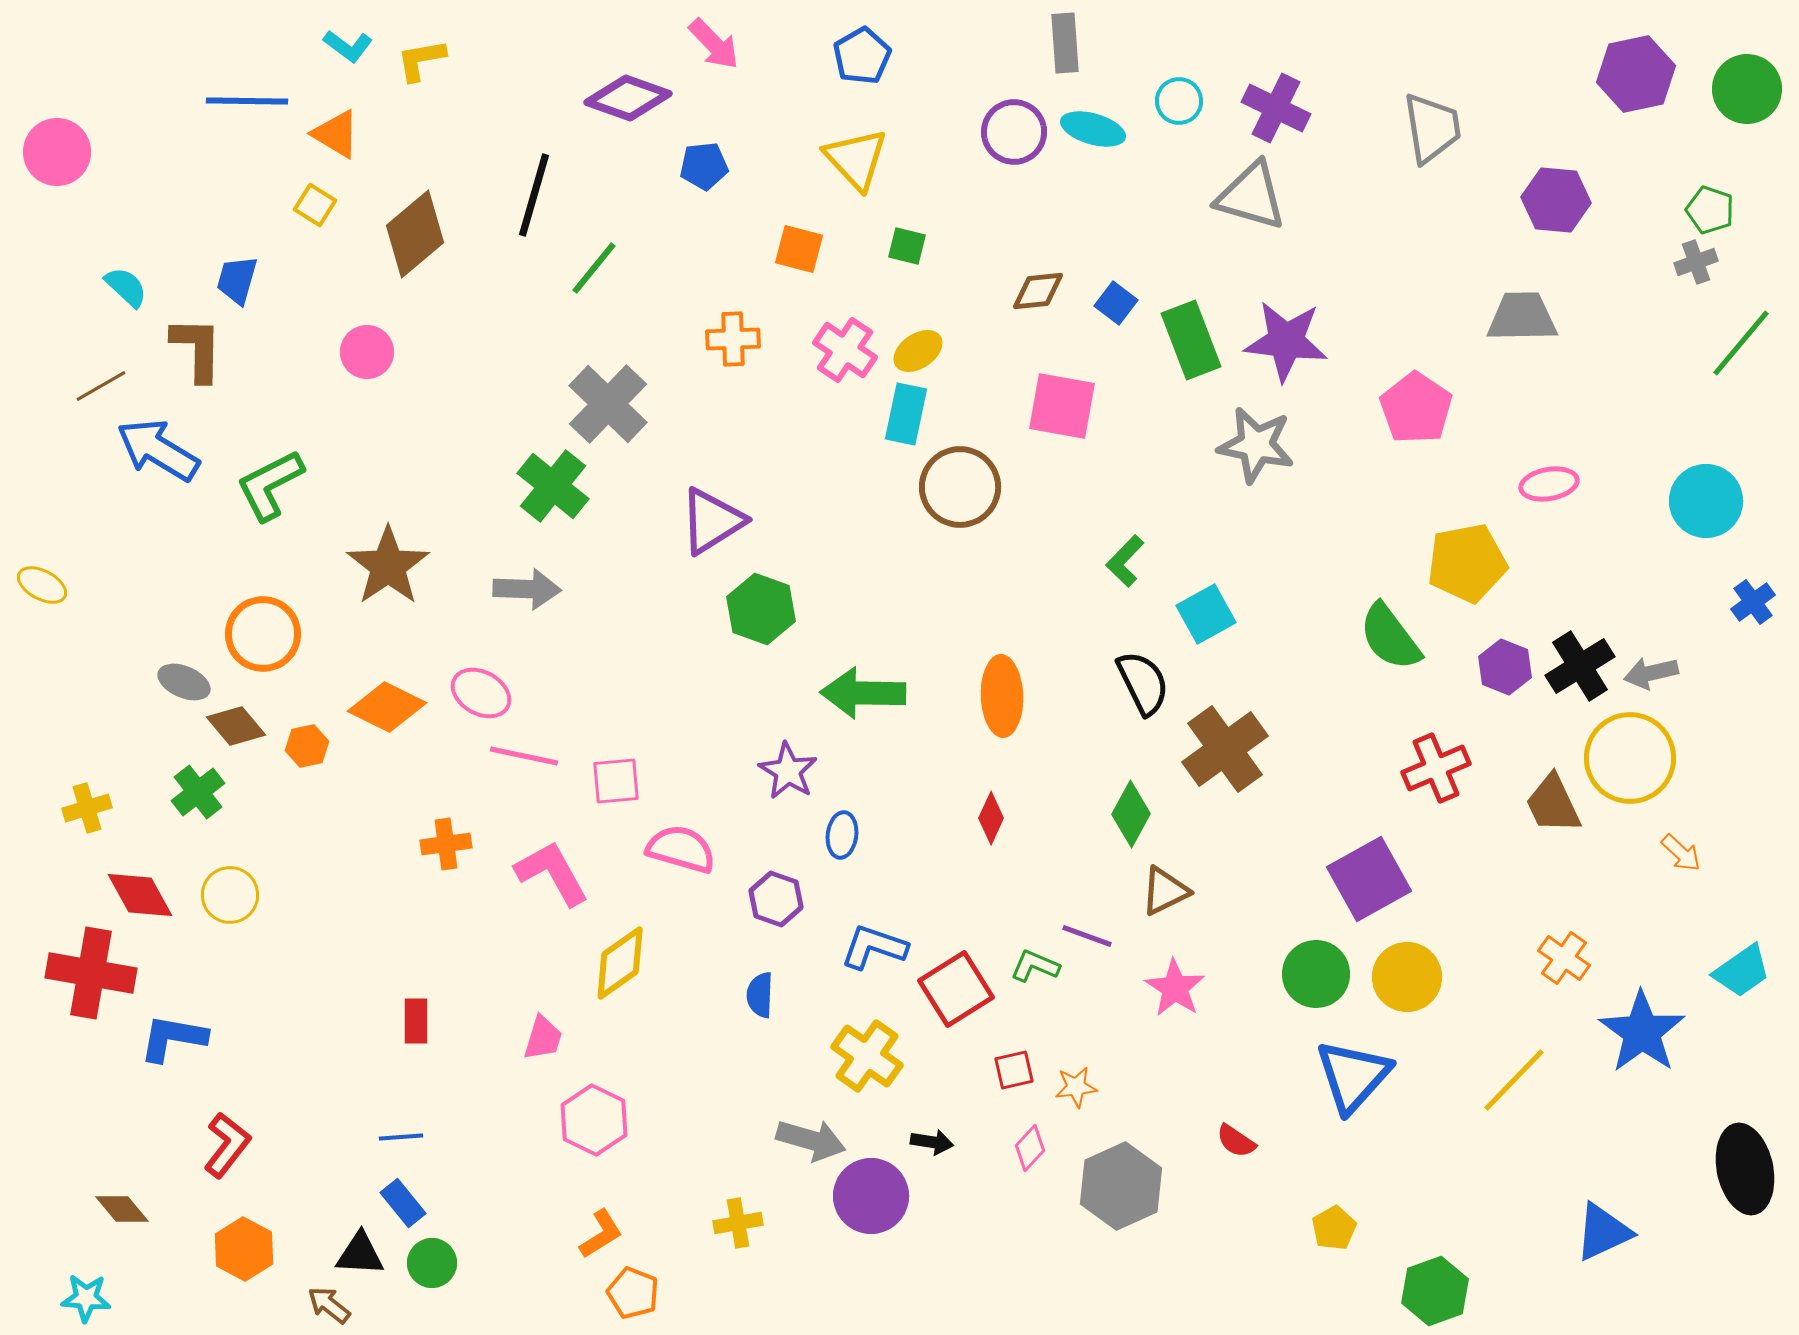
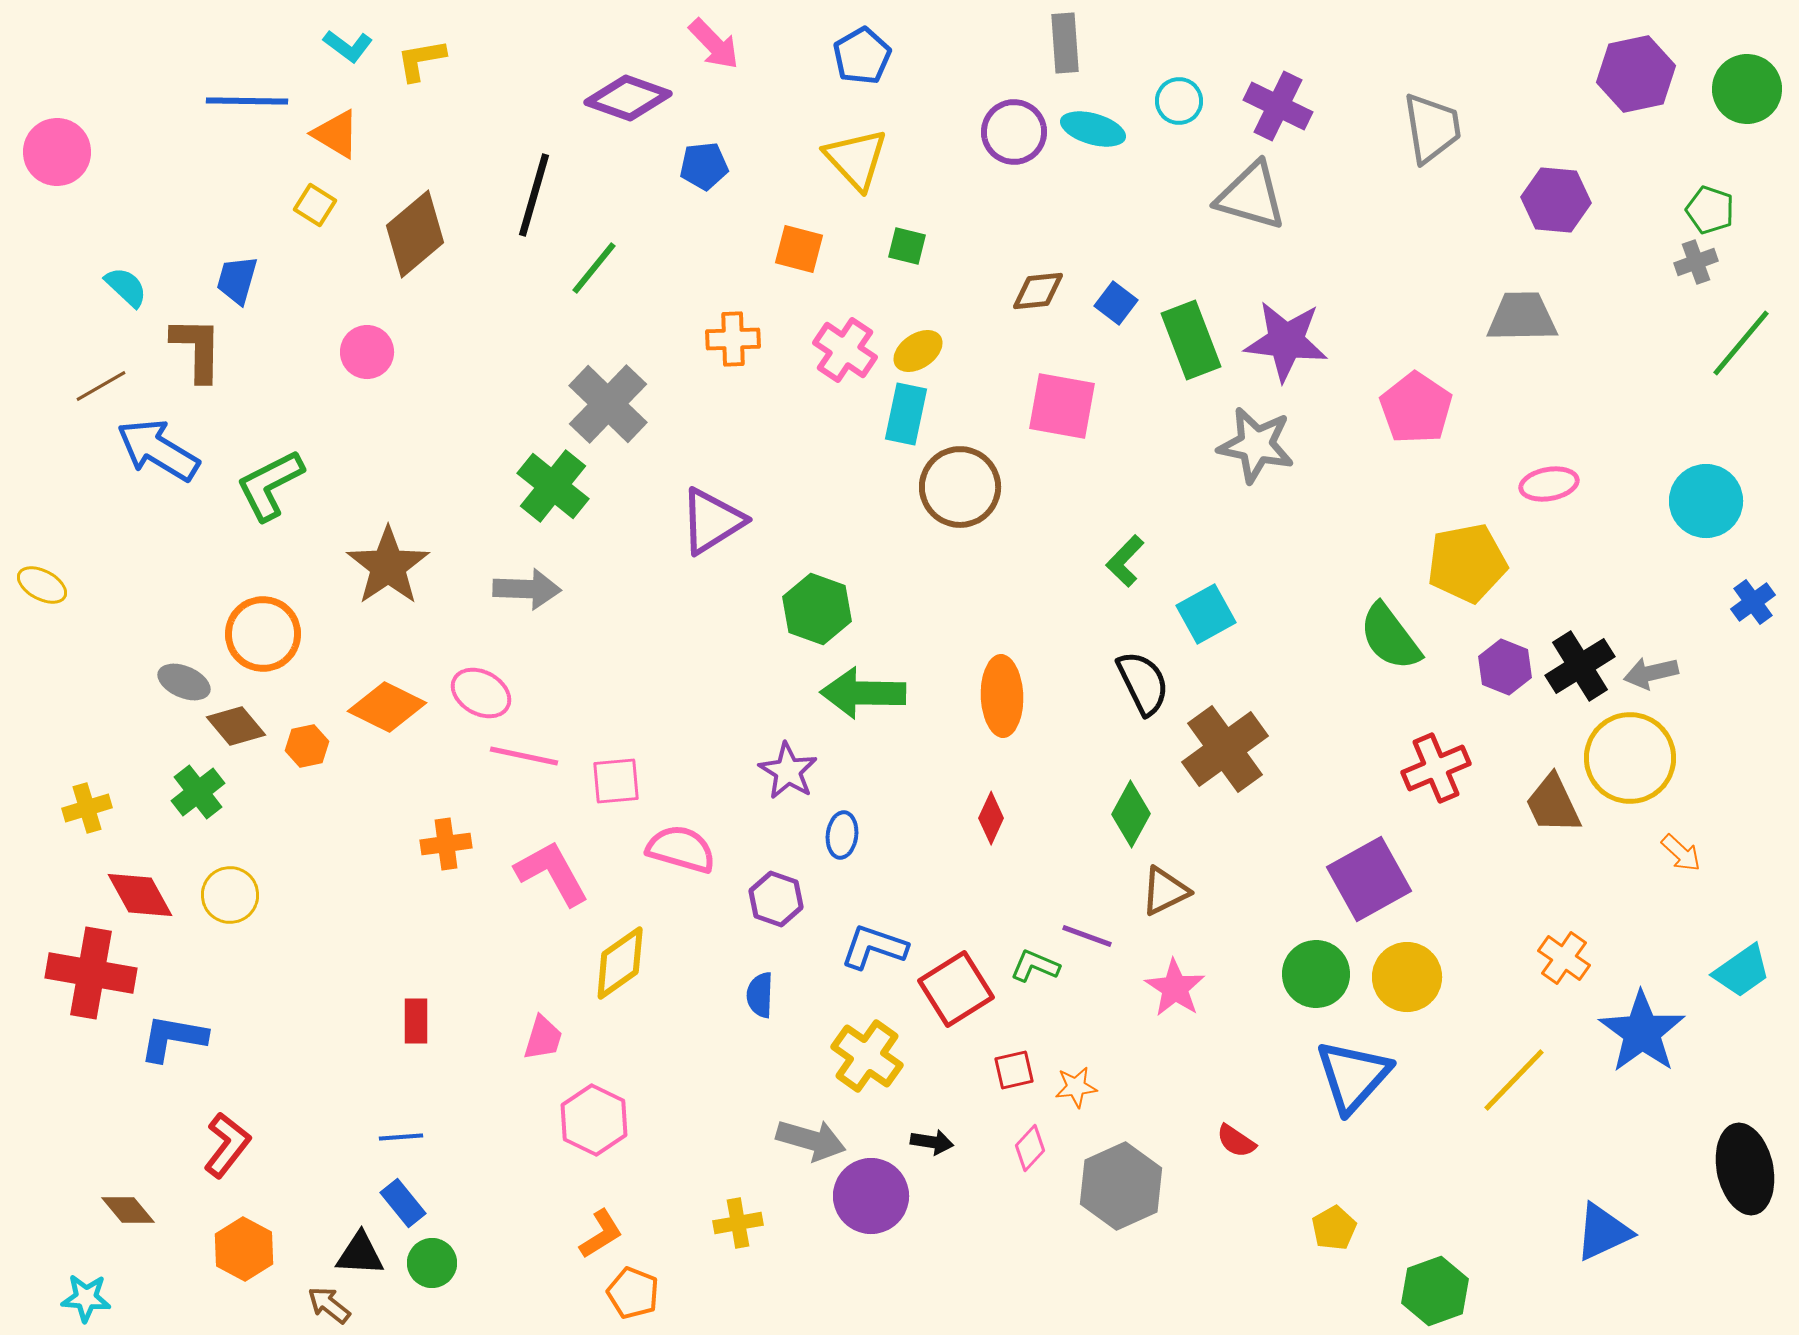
purple cross at (1276, 108): moved 2 px right, 2 px up
green hexagon at (761, 609): moved 56 px right
brown diamond at (122, 1209): moved 6 px right, 1 px down
